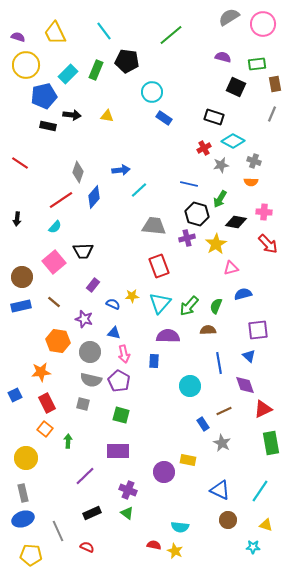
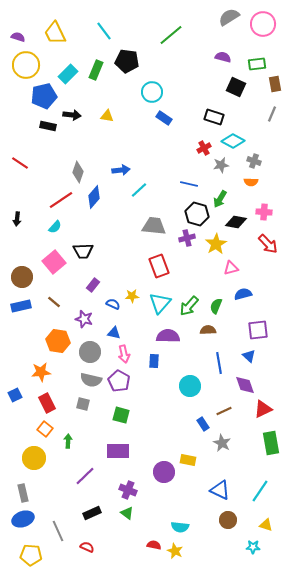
yellow circle at (26, 458): moved 8 px right
